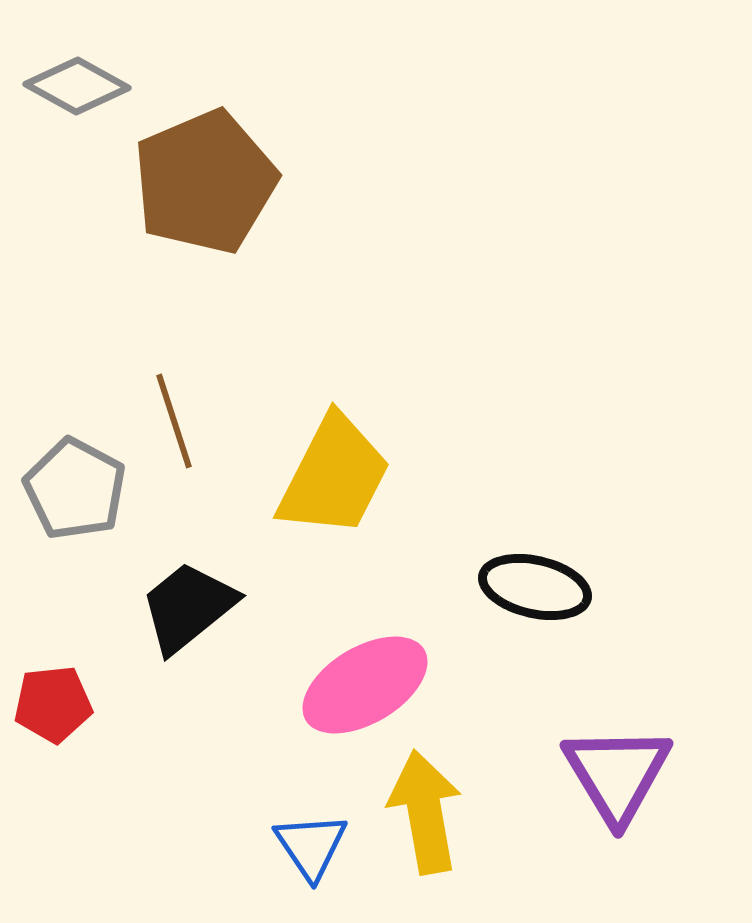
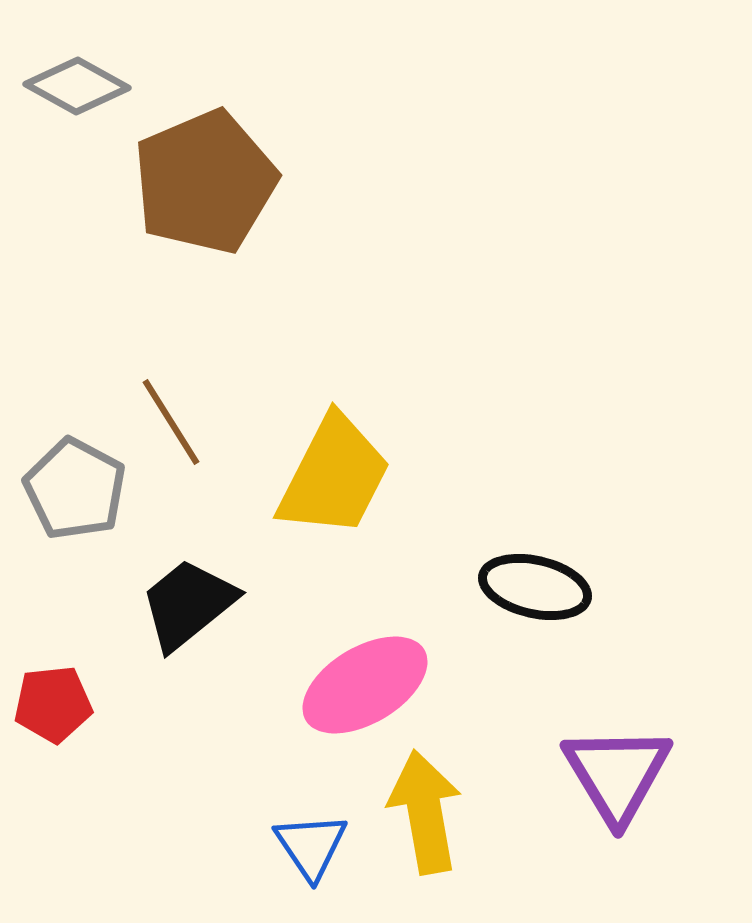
brown line: moved 3 px left, 1 px down; rotated 14 degrees counterclockwise
black trapezoid: moved 3 px up
